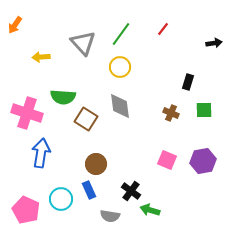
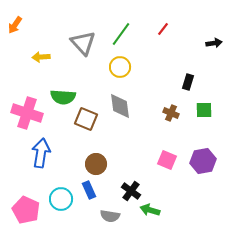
brown square: rotated 10 degrees counterclockwise
